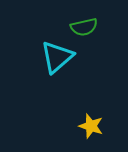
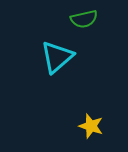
green semicircle: moved 8 px up
